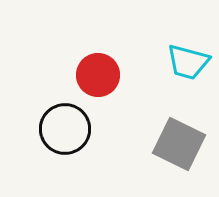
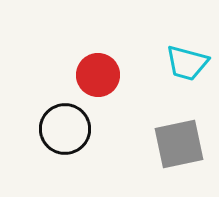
cyan trapezoid: moved 1 px left, 1 px down
gray square: rotated 38 degrees counterclockwise
